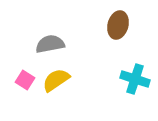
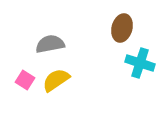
brown ellipse: moved 4 px right, 3 px down
cyan cross: moved 5 px right, 16 px up
